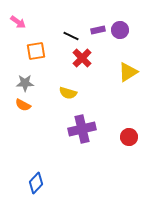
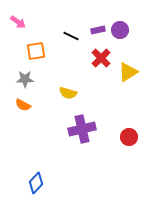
red cross: moved 19 px right
gray star: moved 4 px up
